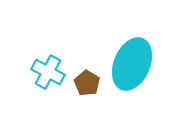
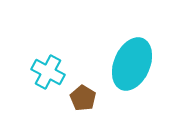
brown pentagon: moved 4 px left, 15 px down
